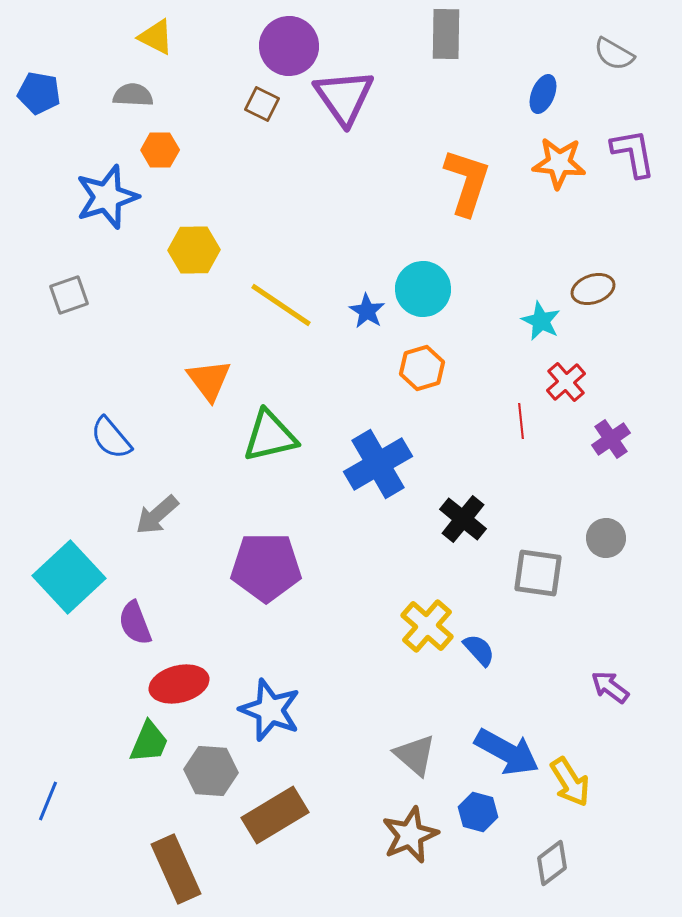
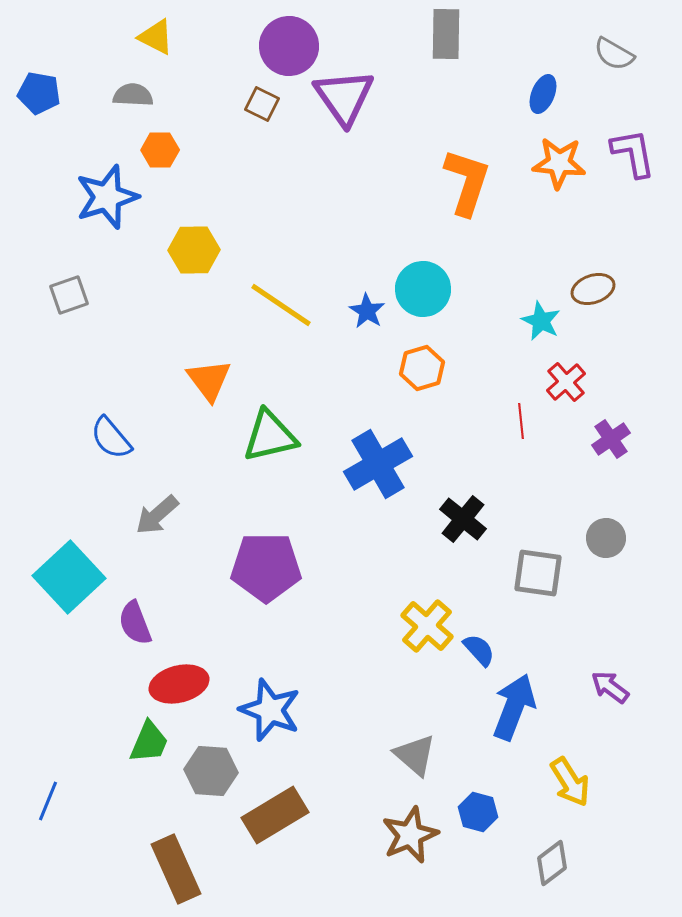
blue arrow at (507, 752): moved 7 px right, 45 px up; rotated 98 degrees counterclockwise
